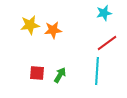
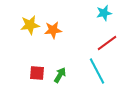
cyan line: rotated 32 degrees counterclockwise
